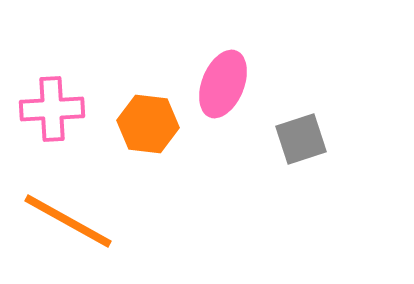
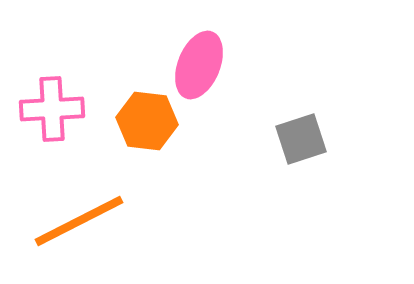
pink ellipse: moved 24 px left, 19 px up
orange hexagon: moved 1 px left, 3 px up
orange line: moved 11 px right; rotated 56 degrees counterclockwise
